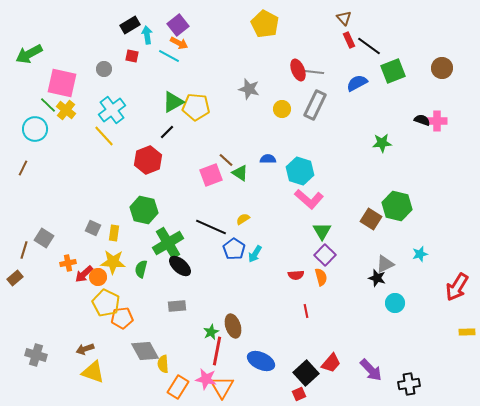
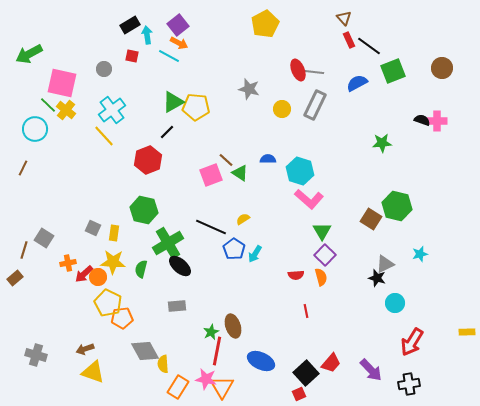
yellow pentagon at (265, 24): rotated 16 degrees clockwise
red arrow at (457, 287): moved 45 px left, 55 px down
yellow pentagon at (106, 303): moved 2 px right
